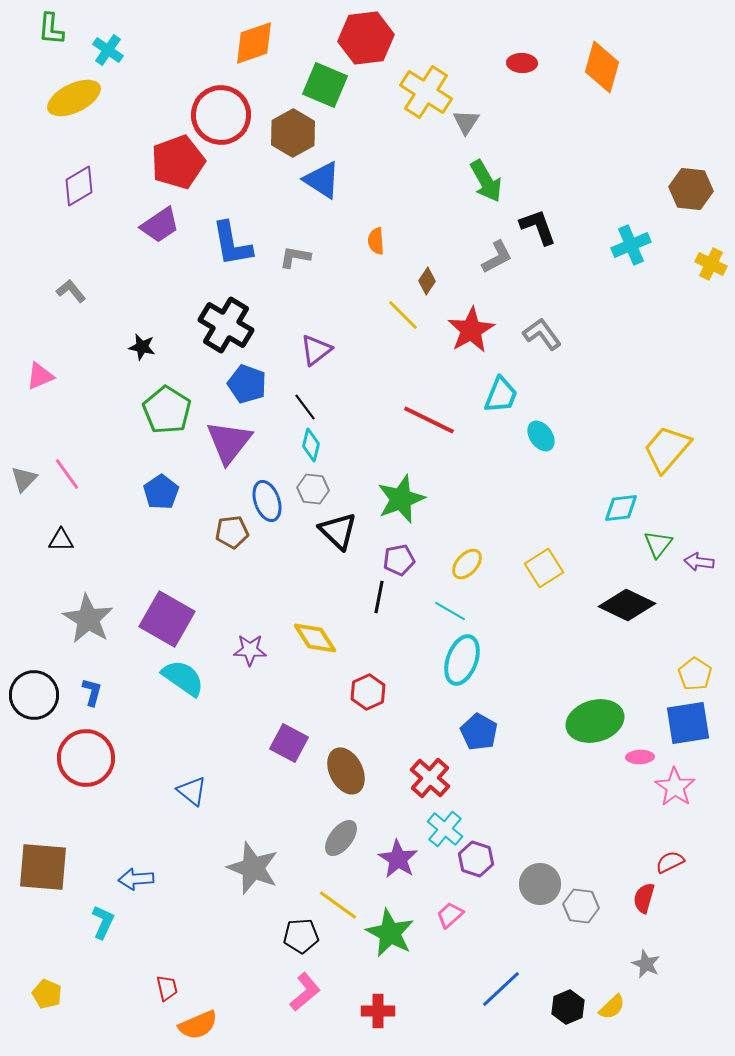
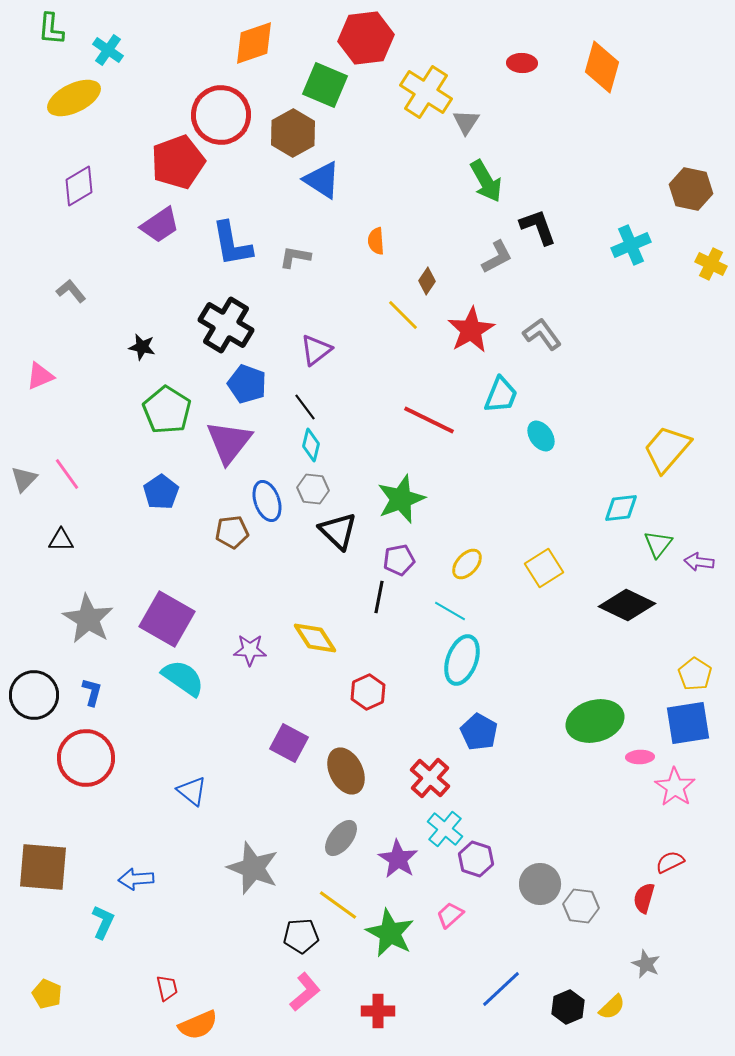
brown hexagon at (691, 189): rotated 6 degrees clockwise
